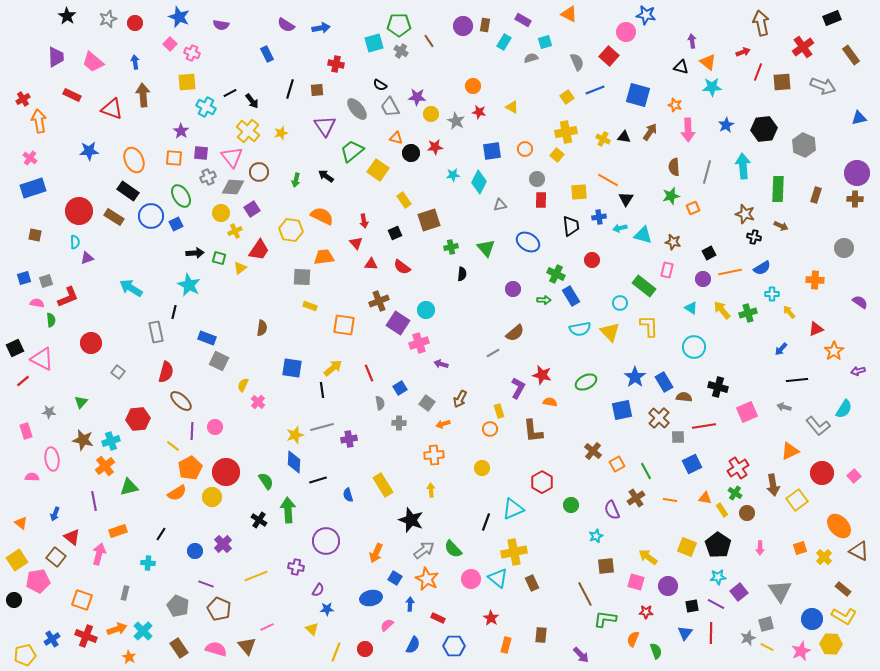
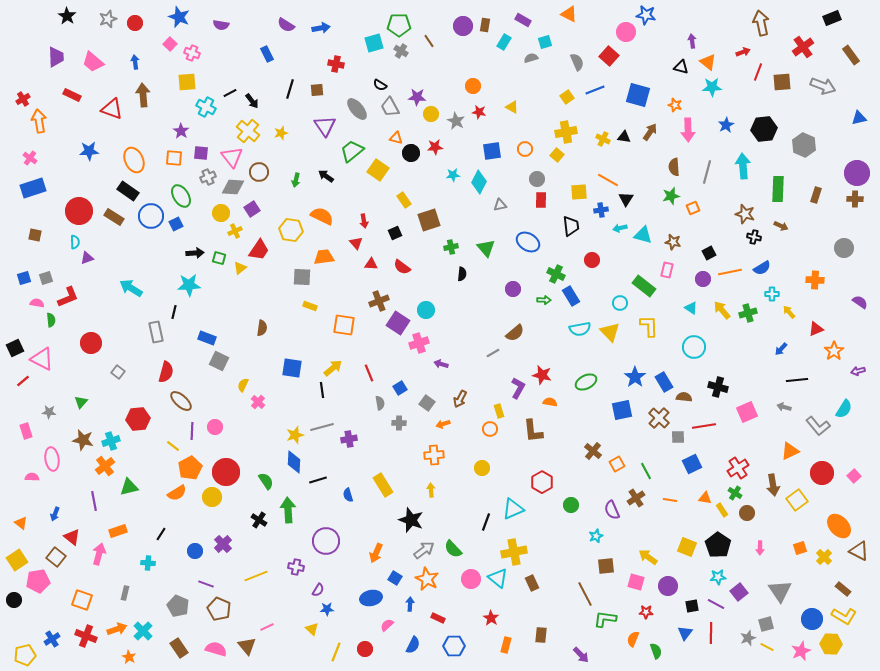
blue cross at (599, 217): moved 2 px right, 7 px up
gray square at (46, 281): moved 3 px up
cyan star at (189, 285): rotated 30 degrees counterclockwise
